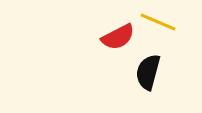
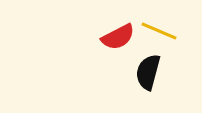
yellow line: moved 1 px right, 9 px down
